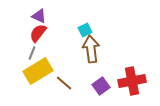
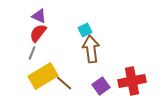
yellow rectangle: moved 5 px right, 5 px down
